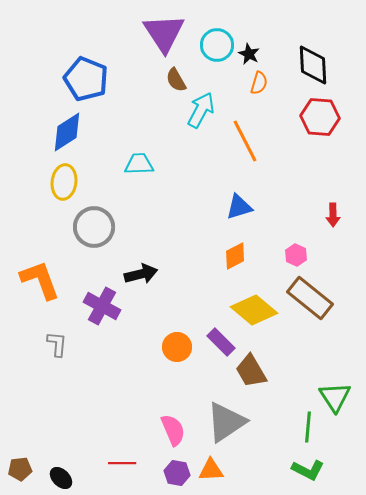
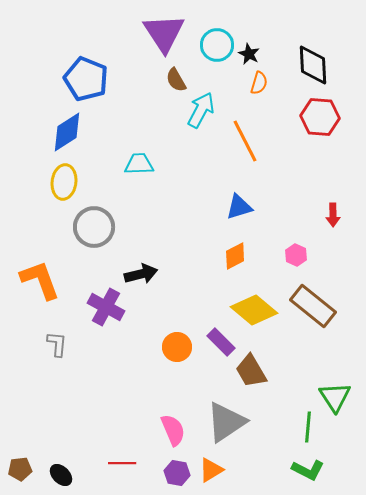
brown rectangle: moved 3 px right, 8 px down
purple cross: moved 4 px right, 1 px down
orange triangle: rotated 28 degrees counterclockwise
black ellipse: moved 3 px up
